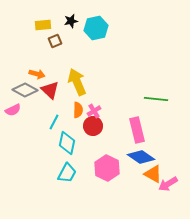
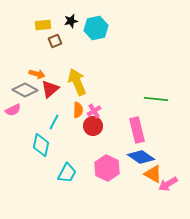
red triangle: moved 1 px up; rotated 36 degrees clockwise
cyan diamond: moved 26 px left, 2 px down
